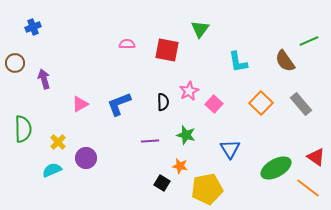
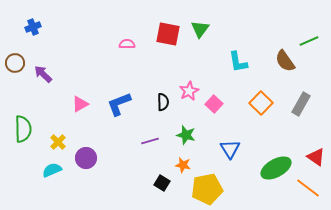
red square: moved 1 px right, 16 px up
purple arrow: moved 1 px left, 5 px up; rotated 30 degrees counterclockwise
gray rectangle: rotated 70 degrees clockwise
purple line: rotated 12 degrees counterclockwise
orange star: moved 3 px right, 1 px up
